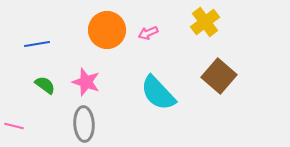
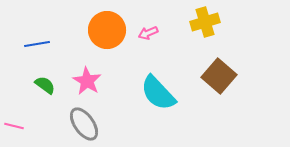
yellow cross: rotated 20 degrees clockwise
pink star: moved 1 px right, 1 px up; rotated 12 degrees clockwise
gray ellipse: rotated 32 degrees counterclockwise
